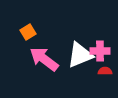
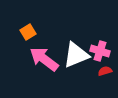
pink cross: rotated 18 degrees clockwise
white triangle: moved 4 px left
red semicircle: rotated 16 degrees counterclockwise
